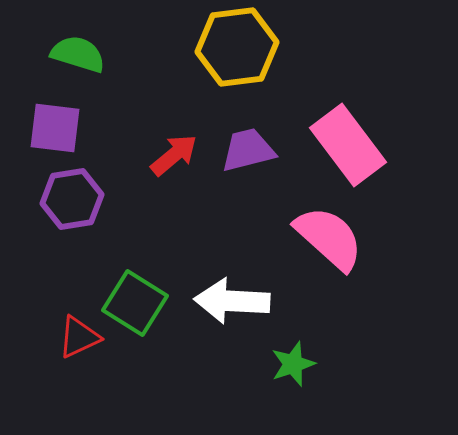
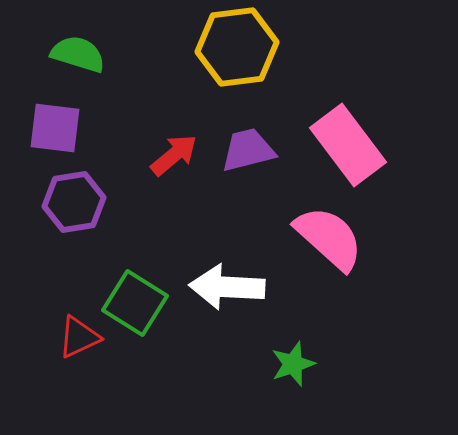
purple hexagon: moved 2 px right, 3 px down
white arrow: moved 5 px left, 14 px up
